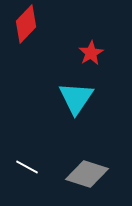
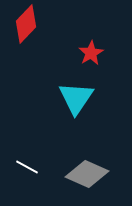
gray diamond: rotated 6 degrees clockwise
